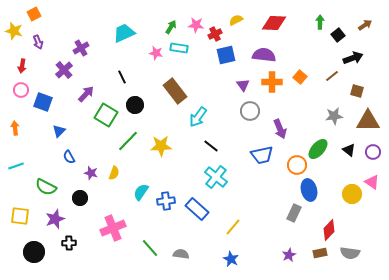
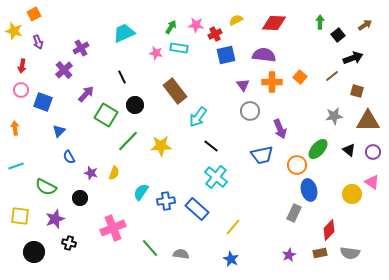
black cross at (69, 243): rotated 16 degrees clockwise
